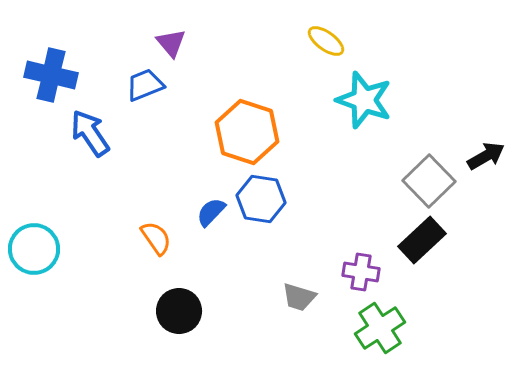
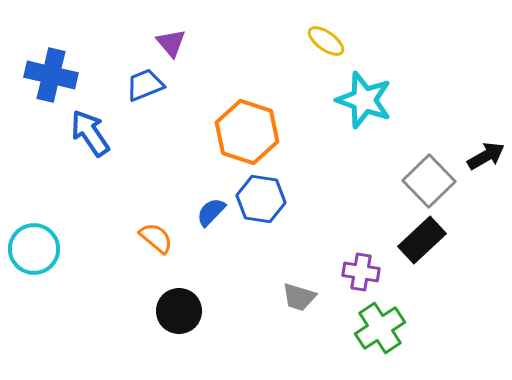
orange semicircle: rotated 15 degrees counterclockwise
